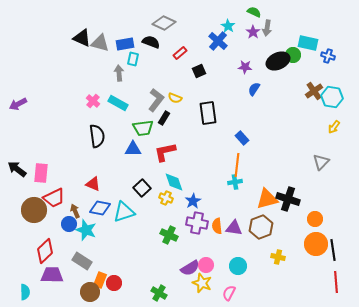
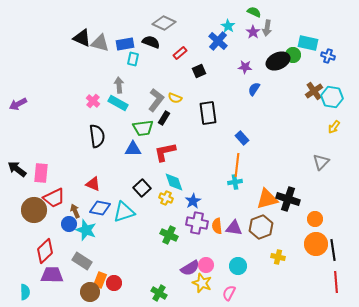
gray arrow at (119, 73): moved 12 px down
